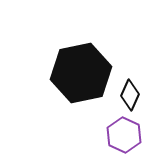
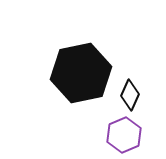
purple hexagon: rotated 12 degrees clockwise
